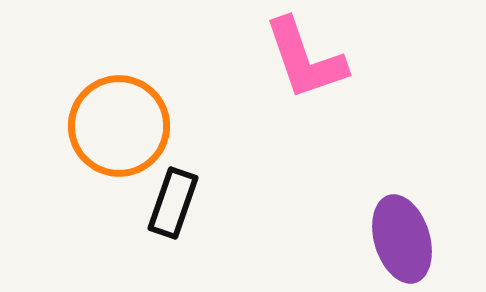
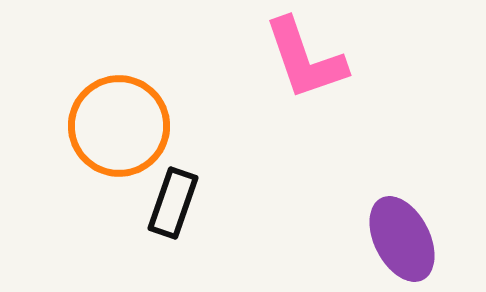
purple ellipse: rotated 10 degrees counterclockwise
